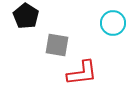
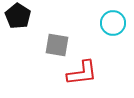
black pentagon: moved 8 px left
